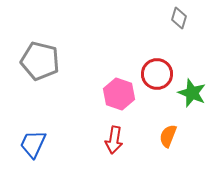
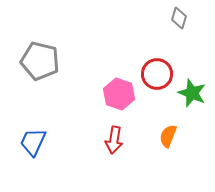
blue trapezoid: moved 2 px up
